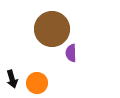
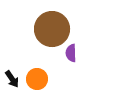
black arrow: rotated 18 degrees counterclockwise
orange circle: moved 4 px up
